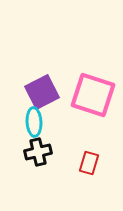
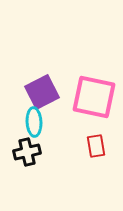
pink square: moved 1 px right, 2 px down; rotated 6 degrees counterclockwise
black cross: moved 11 px left
red rectangle: moved 7 px right, 17 px up; rotated 25 degrees counterclockwise
